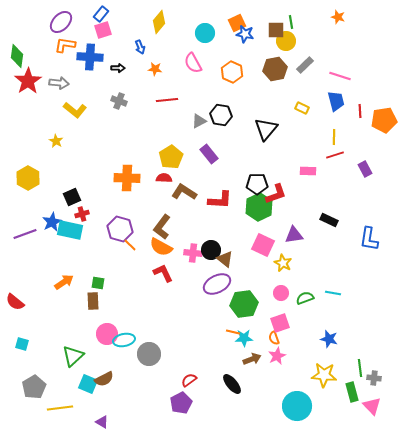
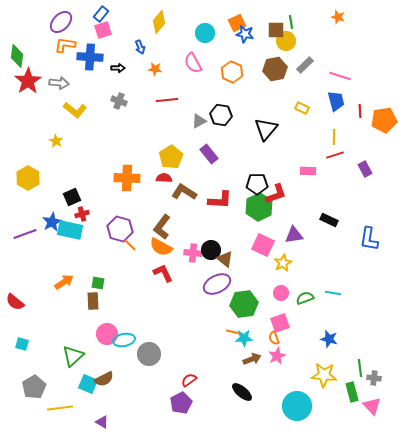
yellow star at (283, 263): rotated 18 degrees clockwise
black ellipse at (232, 384): moved 10 px right, 8 px down; rotated 10 degrees counterclockwise
